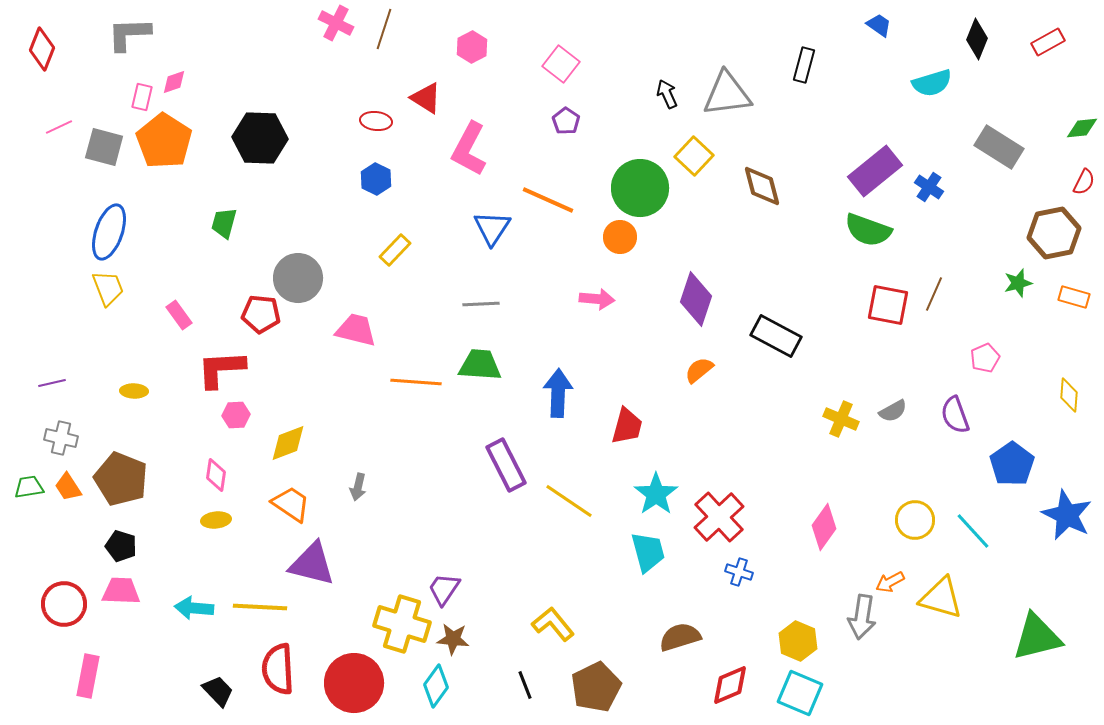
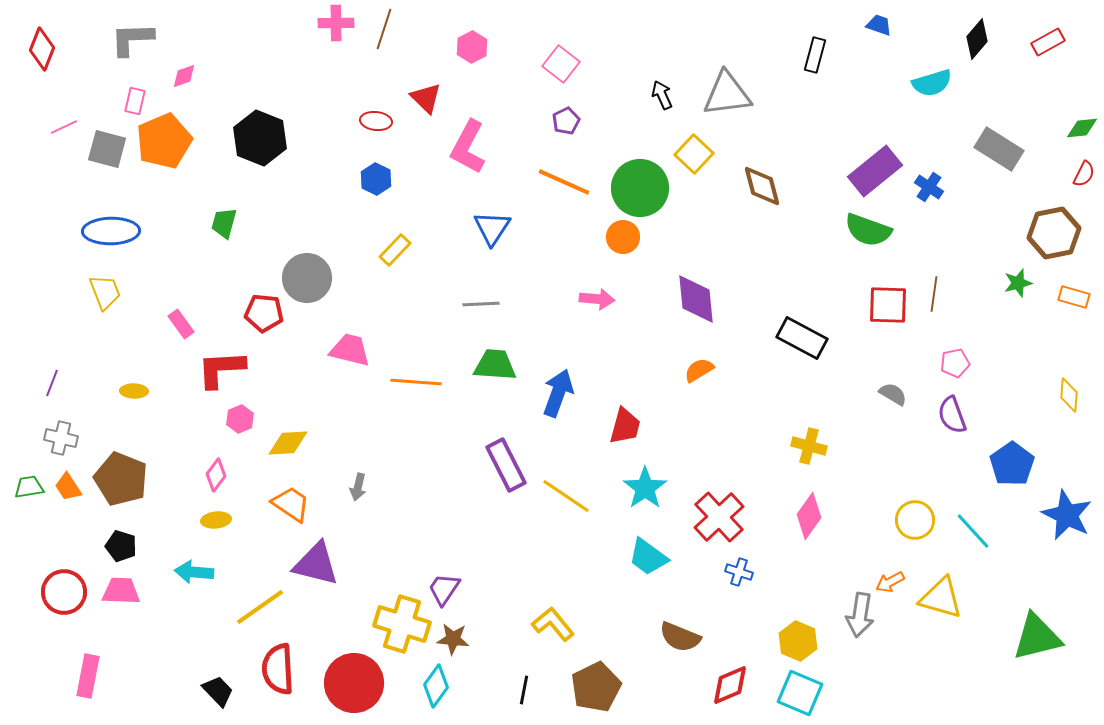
pink cross at (336, 23): rotated 28 degrees counterclockwise
blue trapezoid at (879, 25): rotated 16 degrees counterclockwise
gray L-shape at (129, 34): moved 3 px right, 5 px down
black diamond at (977, 39): rotated 18 degrees clockwise
black rectangle at (804, 65): moved 11 px right, 10 px up
pink diamond at (174, 82): moved 10 px right, 6 px up
black arrow at (667, 94): moved 5 px left, 1 px down
pink rectangle at (142, 97): moved 7 px left, 4 px down
red triangle at (426, 98): rotated 12 degrees clockwise
purple pentagon at (566, 121): rotated 12 degrees clockwise
pink line at (59, 127): moved 5 px right
black hexagon at (260, 138): rotated 20 degrees clockwise
orange pentagon at (164, 141): rotated 16 degrees clockwise
gray square at (104, 147): moved 3 px right, 2 px down
gray rectangle at (999, 147): moved 2 px down
pink L-shape at (469, 149): moved 1 px left, 2 px up
yellow square at (694, 156): moved 2 px up
red semicircle at (1084, 182): moved 8 px up
orange line at (548, 200): moved 16 px right, 18 px up
blue ellipse at (109, 232): moved 2 px right, 1 px up; rotated 70 degrees clockwise
orange circle at (620, 237): moved 3 px right
gray circle at (298, 278): moved 9 px right
yellow trapezoid at (108, 288): moved 3 px left, 4 px down
brown line at (934, 294): rotated 16 degrees counterclockwise
purple diamond at (696, 299): rotated 24 degrees counterclockwise
red square at (888, 305): rotated 9 degrees counterclockwise
red pentagon at (261, 314): moved 3 px right, 1 px up
pink rectangle at (179, 315): moved 2 px right, 9 px down
pink trapezoid at (356, 330): moved 6 px left, 20 px down
black rectangle at (776, 336): moved 26 px right, 2 px down
pink pentagon at (985, 358): moved 30 px left, 5 px down; rotated 12 degrees clockwise
green trapezoid at (480, 365): moved 15 px right
orange semicircle at (699, 370): rotated 8 degrees clockwise
purple line at (52, 383): rotated 56 degrees counterclockwise
blue arrow at (558, 393): rotated 18 degrees clockwise
gray semicircle at (893, 411): moved 17 px up; rotated 120 degrees counterclockwise
pink hexagon at (236, 415): moved 4 px right, 4 px down; rotated 20 degrees counterclockwise
purple semicircle at (955, 415): moved 3 px left
yellow cross at (841, 419): moved 32 px left, 27 px down; rotated 8 degrees counterclockwise
red trapezoid at (627, 426): moved 2 px left
yellow diamond at (288, 443): rotated 18 degrees clockwise
pink diamond at (216, 475): rotated 28 degrees clockwise
cyan star at (656, 494): moved 11 px left, 6 px up
yellow line at (569, 501): moved 3 px left, 5 px up
pink diamond at (824, 527): moved 15 px left, 11 px up
cyan trapezoid at (648, 552): moved 5 px down; rotated 141 degrees clockwise
purple triangle at (312, 564): moved 4 px right
red circle at (64, 604): moved 12 px up
yellow line at (260, 607): rotated 38 degrees counterclockwise
cyan arrow at (194, 608): moved 36 px up
gray arrow at (862, 617): moved 2 px left, 2 px up
brown semicircle at (680, 637): rotated 141 degrees counterclockwise
black line at (525, 685): moved 1 px left, 5 px down; rotated 32 degrees clockwise
